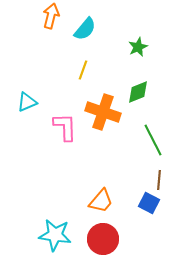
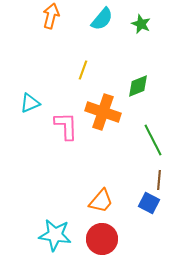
cyan semicircle: moved 17 px right, 10 px up
green star: moved 3 px right, 23 px up; rotated 24 degrees counterclockwise
green diamond: moved 6 px up
cyan triangle: moved 3 px right, 1 px down
pink L-shape: moved 1 px right, 1 px up
red circle: moved 1 px left
